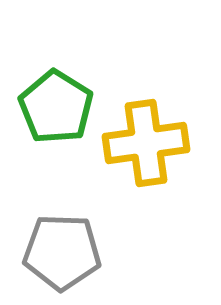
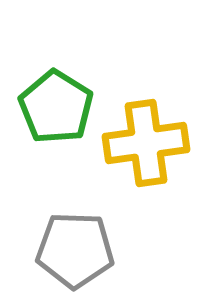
gray pentagon: moved 13 px right, 2 px up
